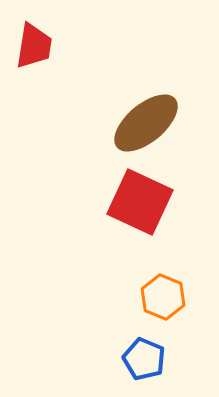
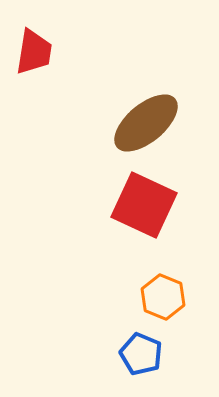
red trapezoid: moved 6 px down
red square: moved 4 px right, 3 px down
blue pentagon: moved 3 px left, 5 px up
